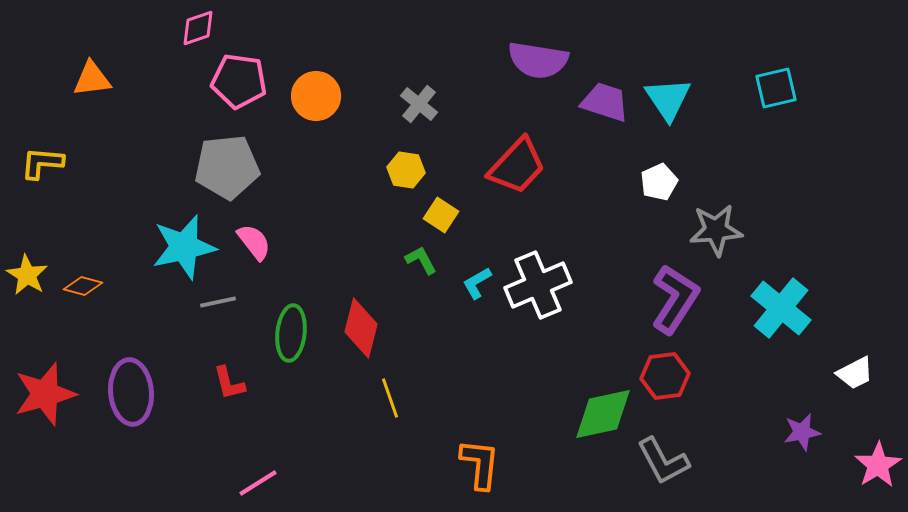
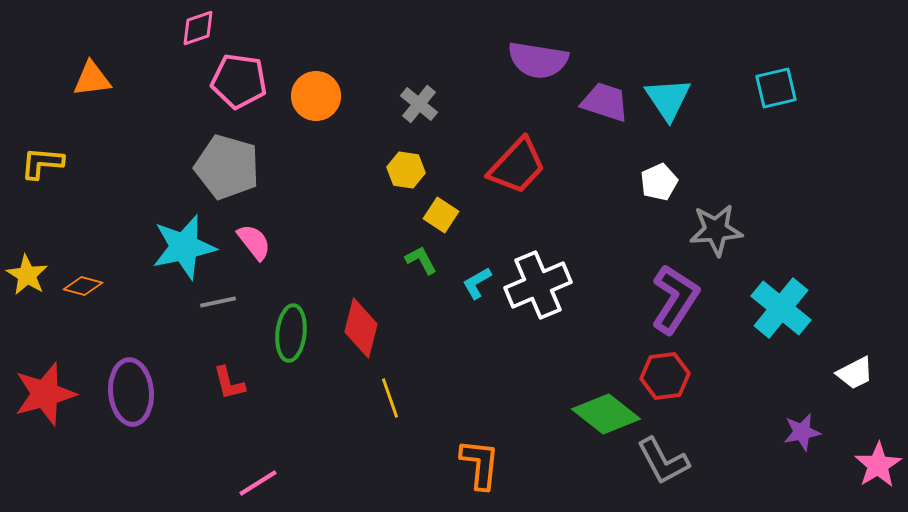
gray pentagon: rotated 22 degrees clockwise
green diamond: moved 3 px right; rotated 50 degrees clockwise
